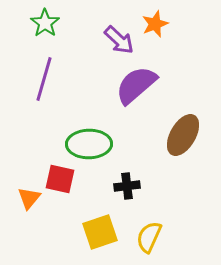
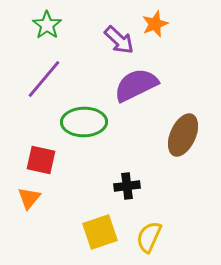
green star: moved 2 px right, 2 px down
purple line: rotated 24 degrees clockwise
purple semicircle: rotated 15 degrees clockwise
brown ellipse: rotated 6 degrees counterclockwise
green ellipse: moved 5 px left, 22 px up
red square: moved 19 px left, 19 px up
